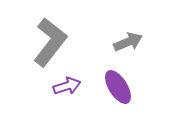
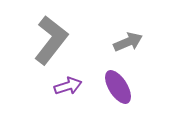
gray L-shape: moved 1 px right, 2 px up
purple arrow: moved 1 px right
